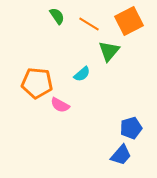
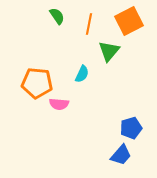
orange line: rotated 70 degrees clockwise
cyan semicircle: rotated 24 degrees counterclockwise
pink semicircle: moved 1 px left, 1 px up; rotated 24 degrees counterclockwise
